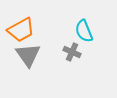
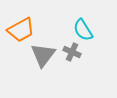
cyan semicircle: moved 1 px left, 1 px up; rotated 10 degrees counterclockwise
gray triangle: moved 15 px right; rotated 12 degrees clockwise
